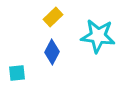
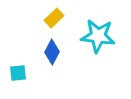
yellow rectangle: moved 1 px right, 1 px down
cyan square: moved 1 px right
